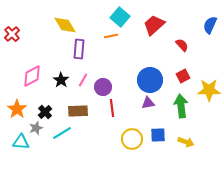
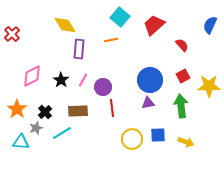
orange line: moved 4 px down
yellow star: moved 4 px up
